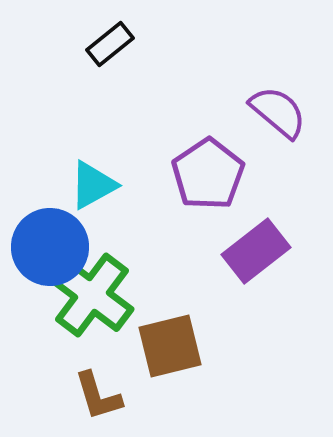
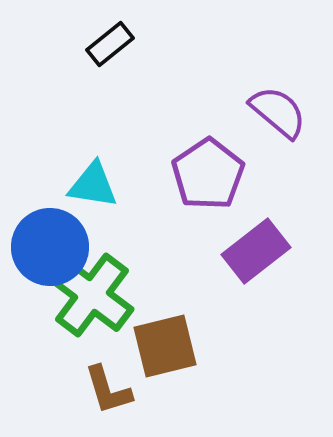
cyan triangle: rotated 38 degrees clockwise
brown square: moved 5 px left
brown L-shape: moved 10 px right, 6 px up
